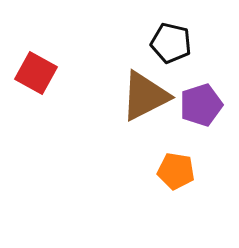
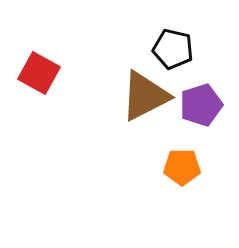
black pentagon: moved 2 px right, 6 px down
red square: moved 3 px right
orange pentagon: moved 6 px right, 4 px up; rotated 9 degrees counterclockwise
